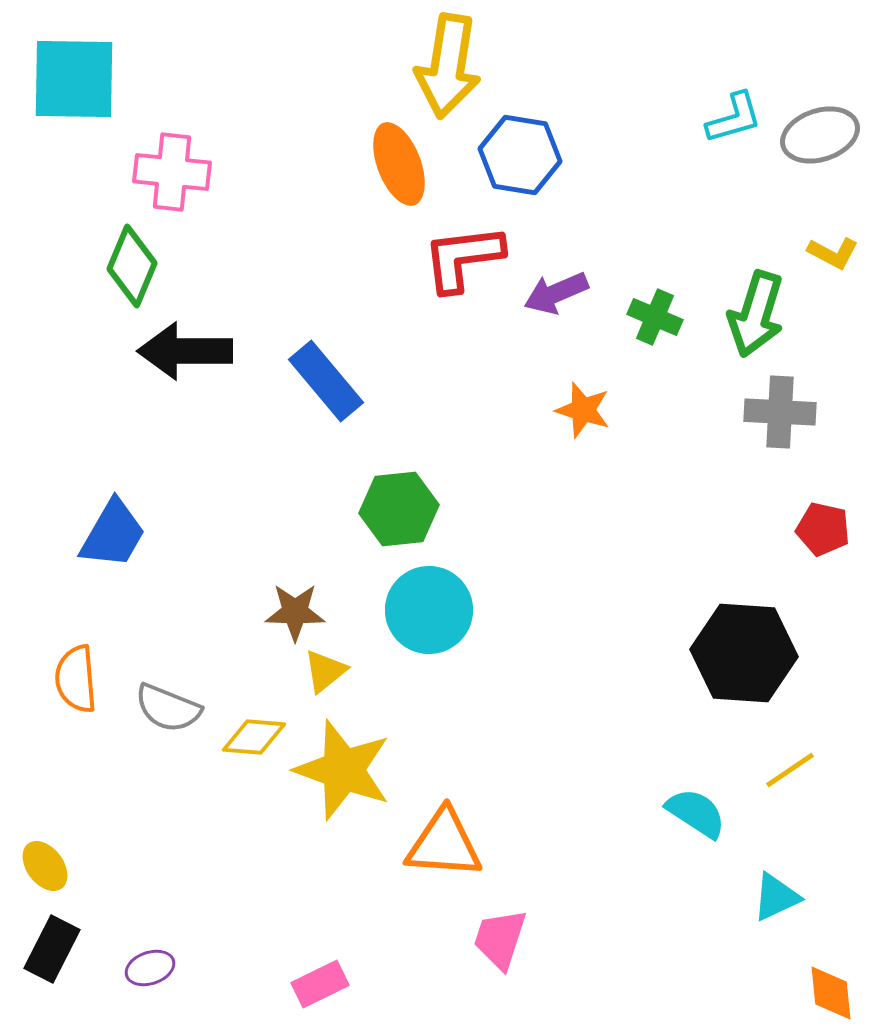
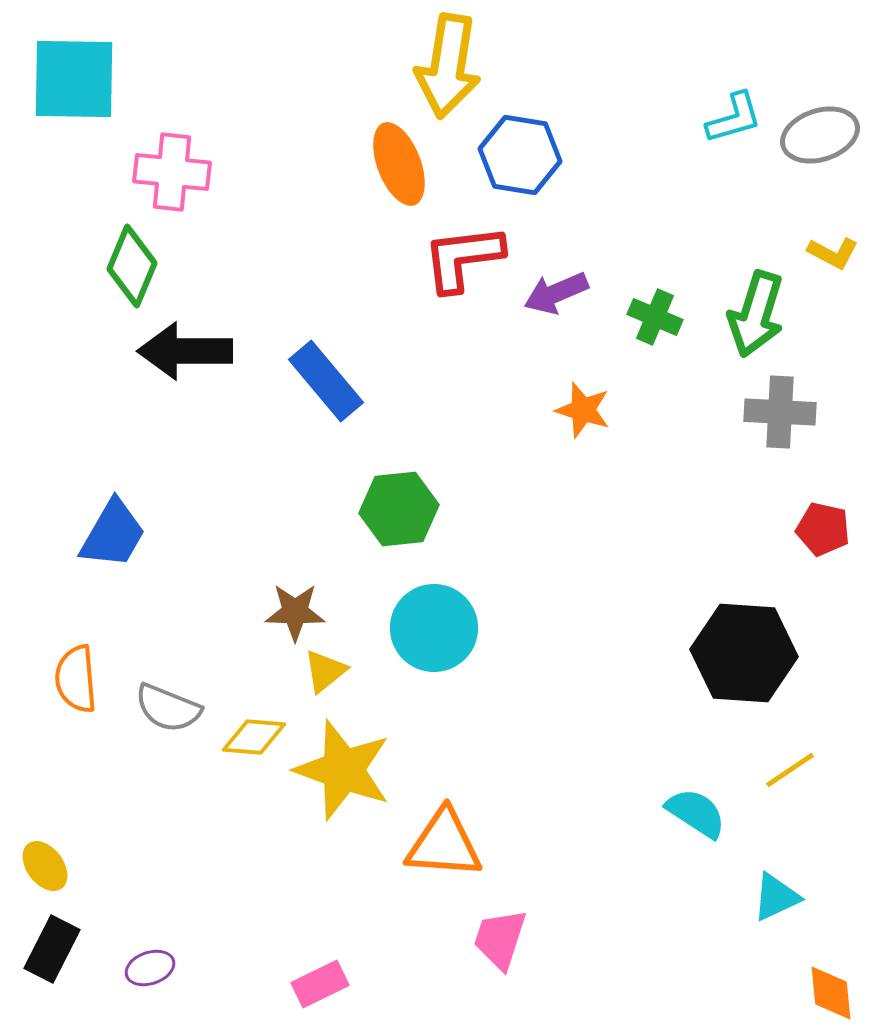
cyan circle: moved 5 px right, 18 px down
